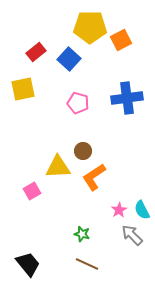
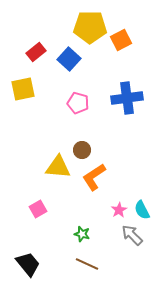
brown circle: moved 1 px left, 1 px up
yellow triangle: rotated 8 degrees clockwise
pink square: moved 6 px right, 18 px down
